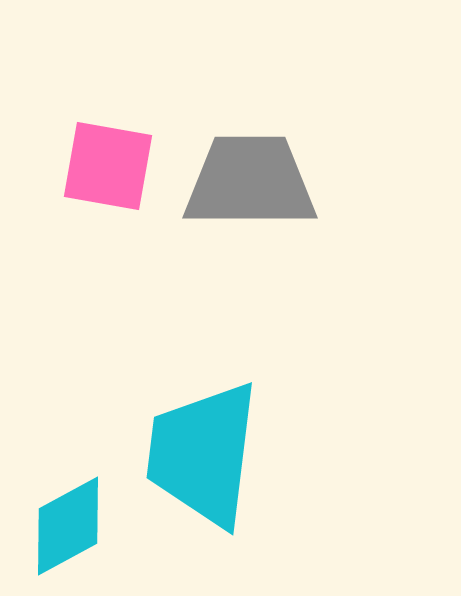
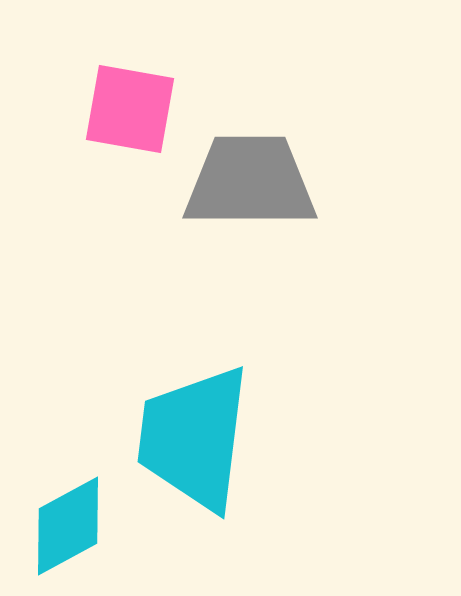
pink square: moved 22 px right, 57 px up
cyan trapezoid: moved 9 px left, 16 px up
